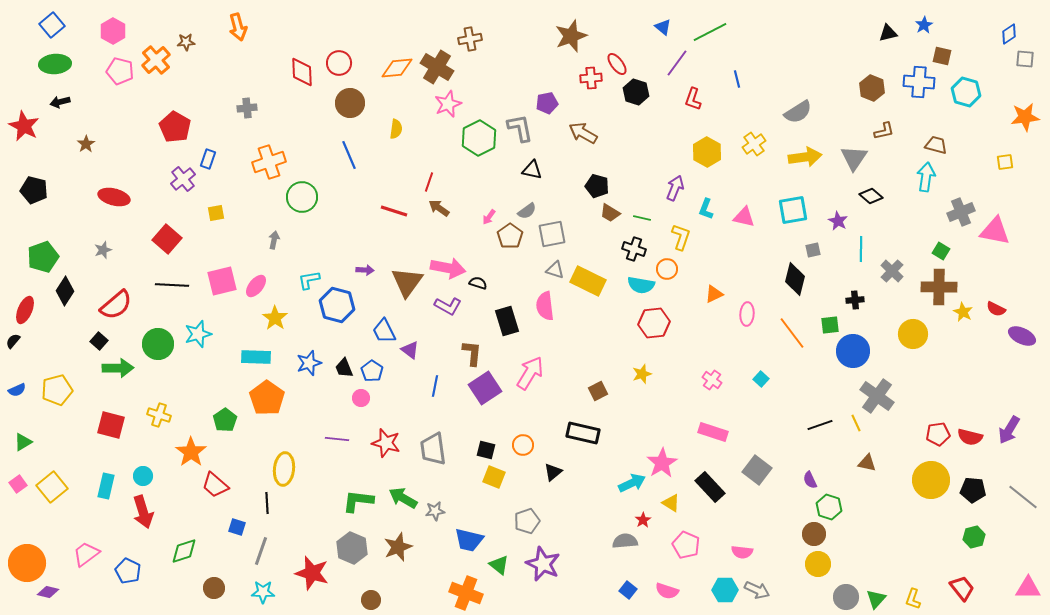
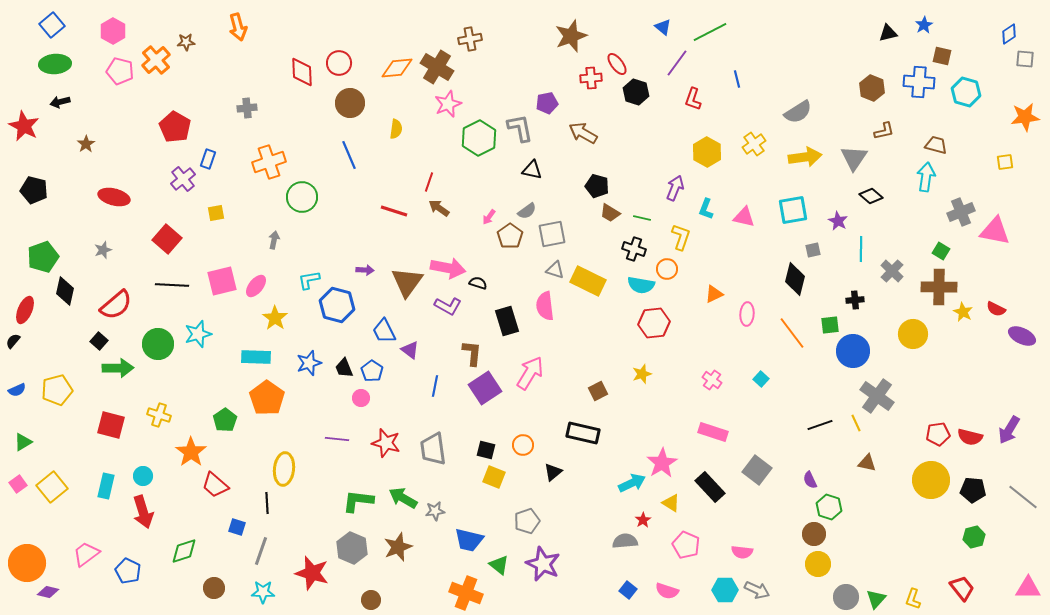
black diamond at (65, 291): rotated 20 degrees counterclockwise
